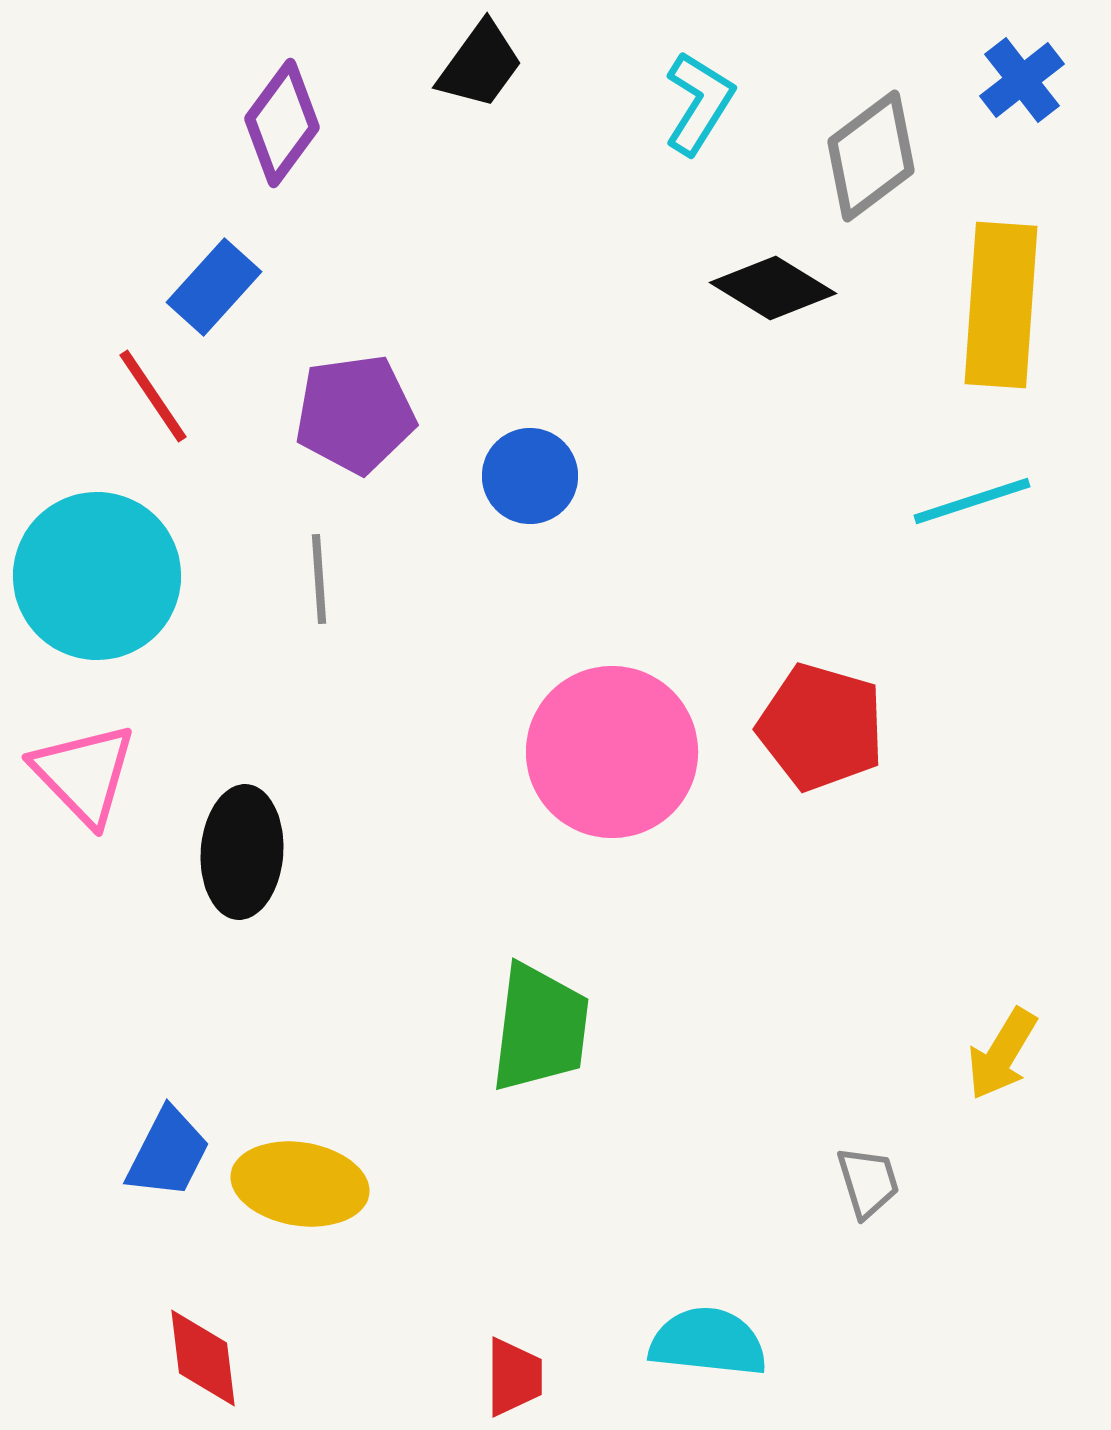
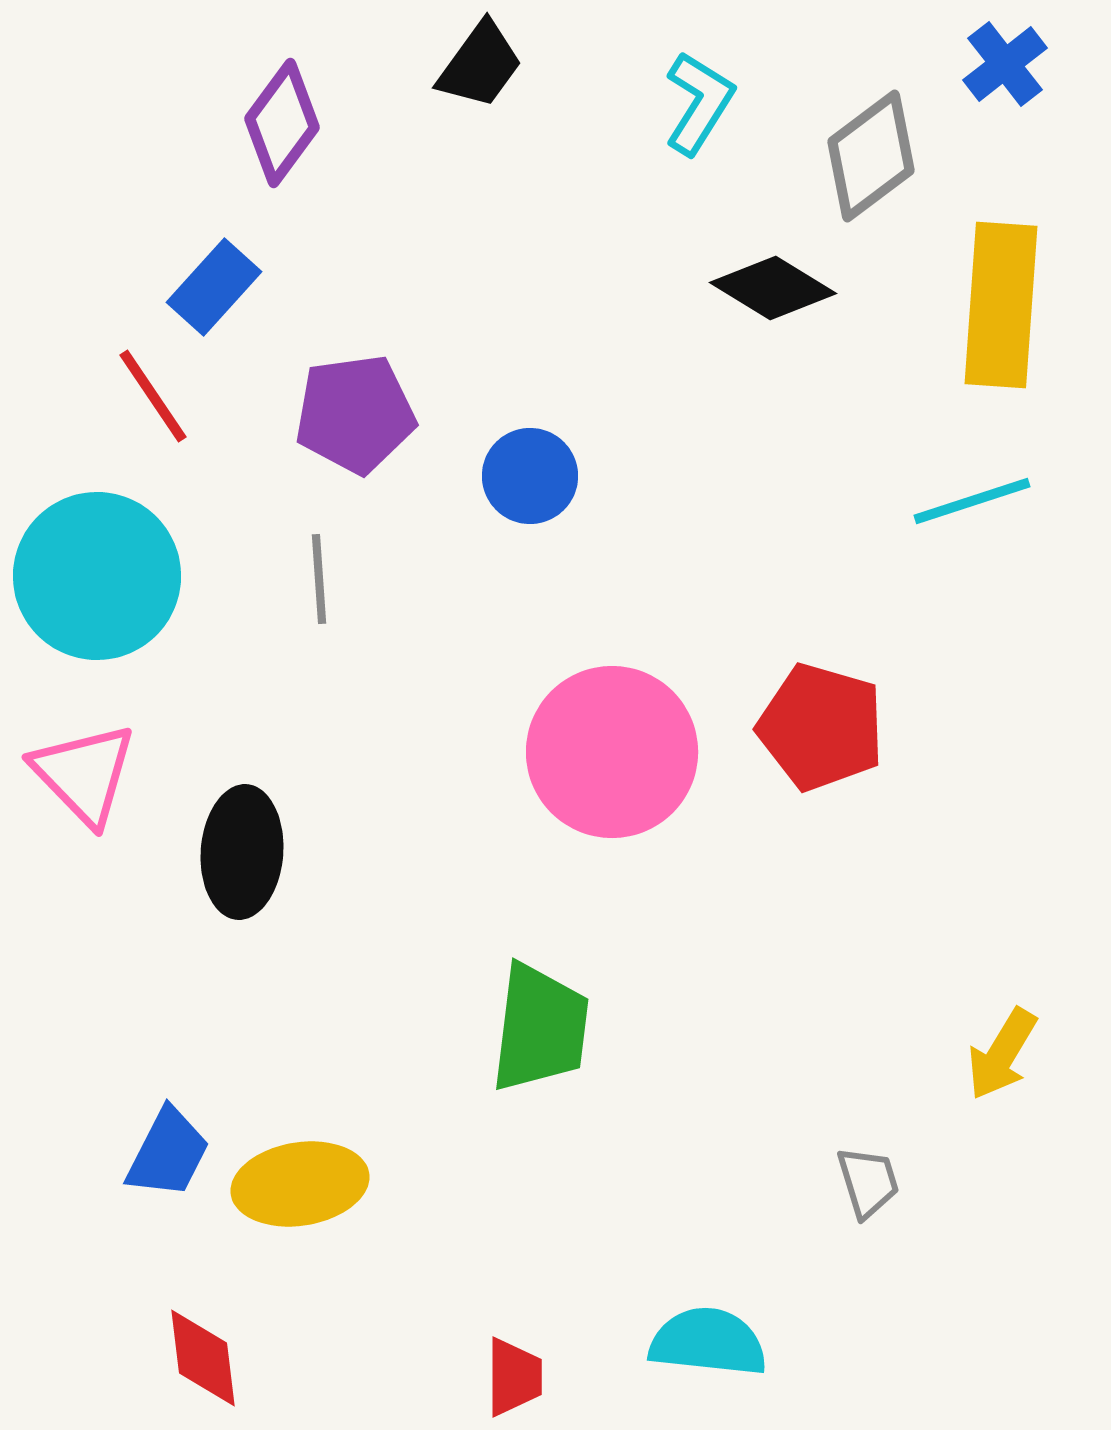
blue cross: moved 17 px left, 16 px up
yellow ellipse: rotated 18 degrees counterclockwise
